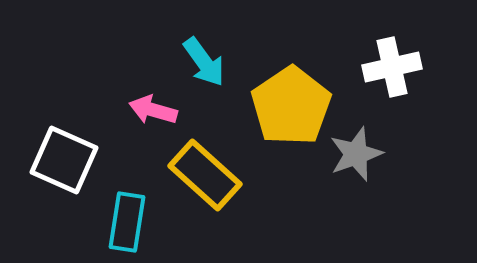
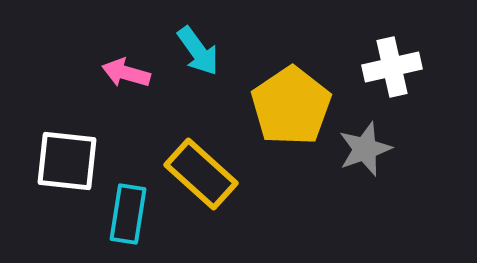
cyan arrow: moved 6 px left, 11 px up
pink arrow: moved 27 px left, 37 px up
gray star: moved 9 px right, 5 px up
white square: moved 3 px right, 1 px down; rotated 18 degrees counterclockwise
yellow rectangle: moved 4 px left, 1 px up
cyan rectangle: moved 1 px right, 8 px up
